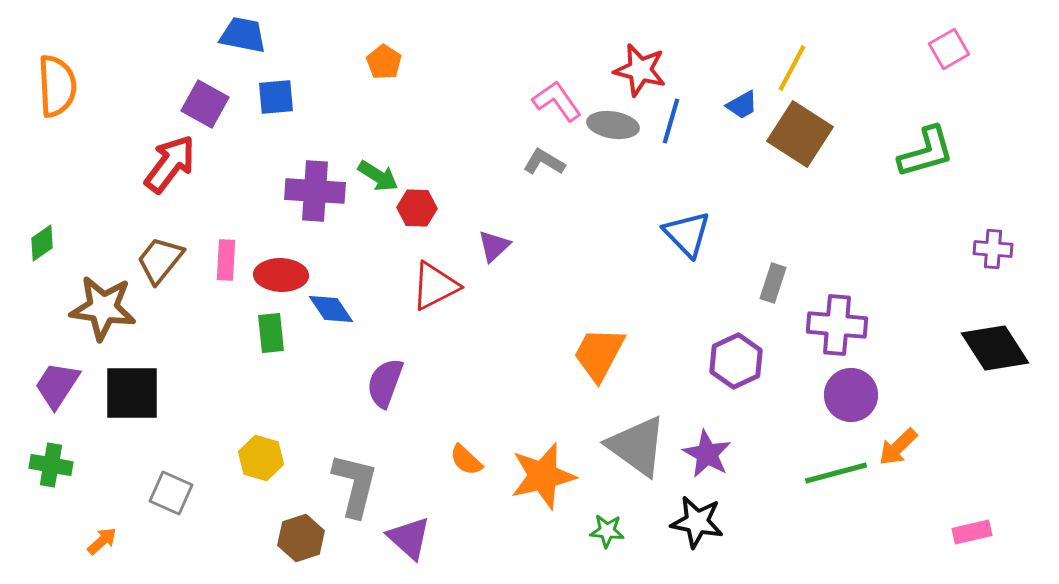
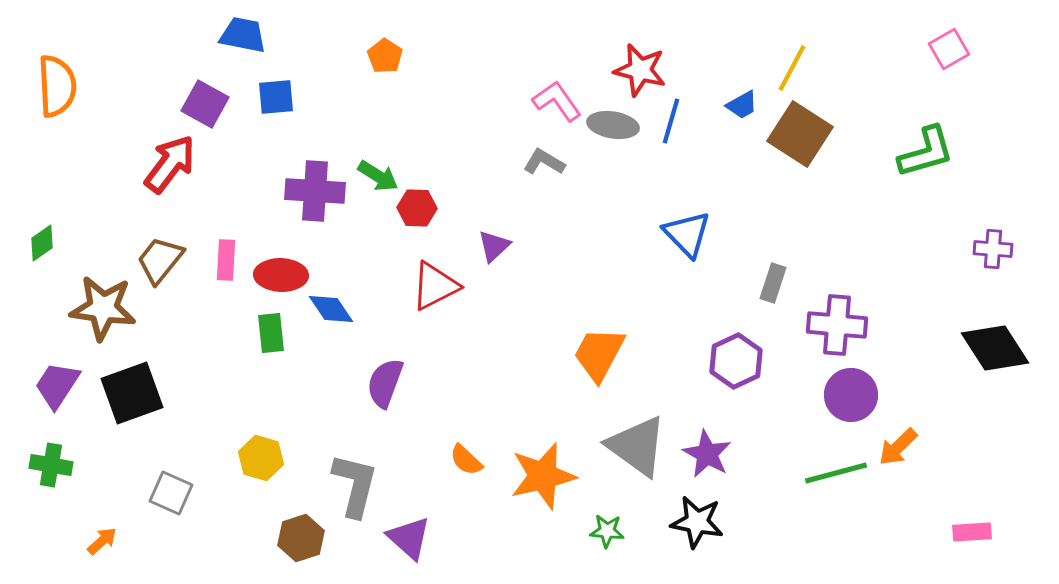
orange pentagon at (384, 62): moved 1 px right, 6 px up
black square at (132, 393): rotated 20 degrees counterclockwise
pink rectangle at (972, 532): rotated 9 degrees clockwise
